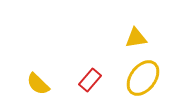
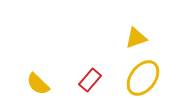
yellow triangle: rotated 10 degrees counterclockwise
